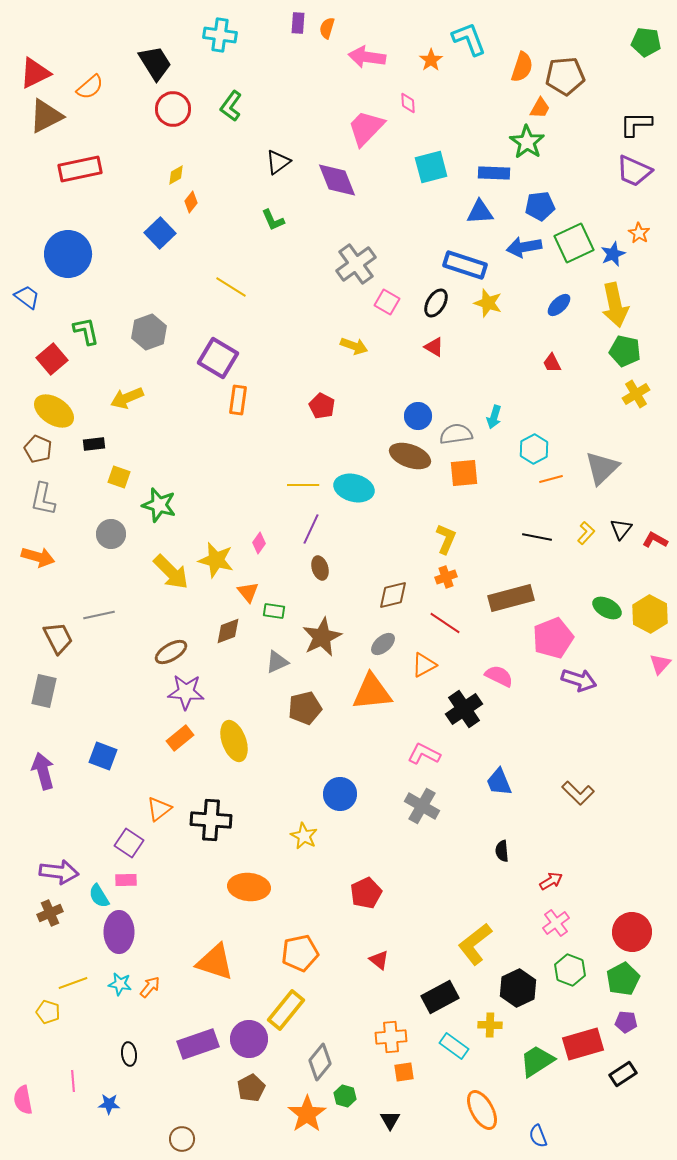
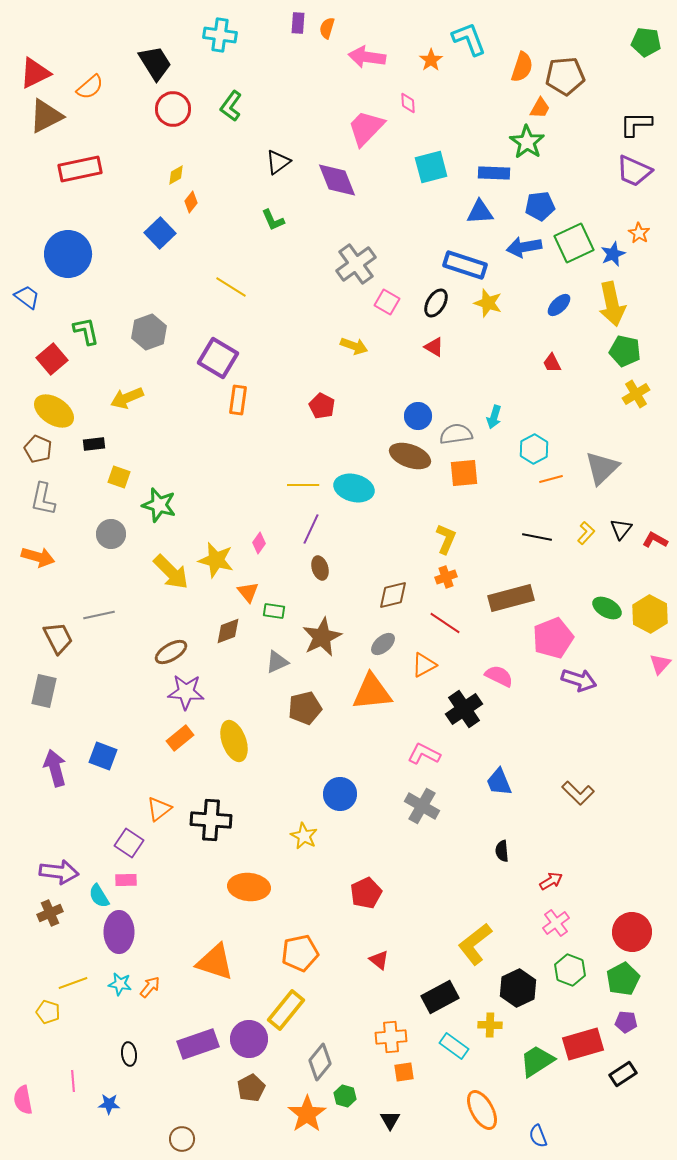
yellow arrow at (615, 305): moved 3 px left, 1 px up
purple arrow at (43, 771): moved 12 px right, 3 px up
